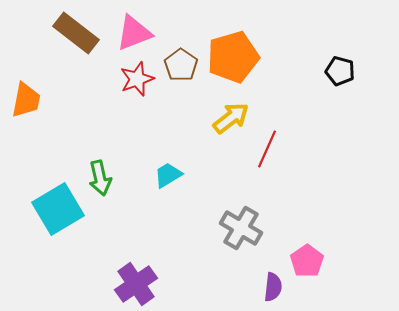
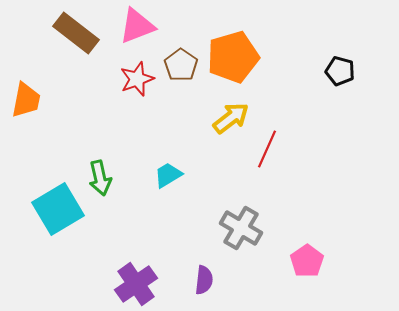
pink triangle: moved 3 px right, 7 px up
purple semicircle: moved 69 px left, 7 px up
